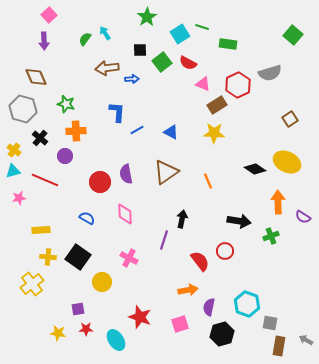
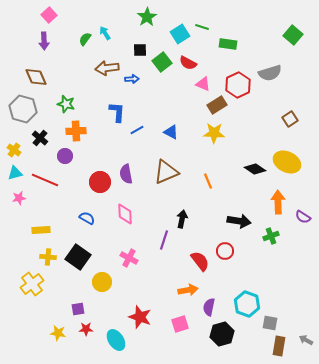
cyan triangle at (13, 171): moved 2 px right, 2 px down
brown triangle at (166, 172): rotated 12 degrees clockwise
